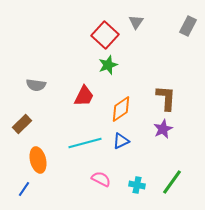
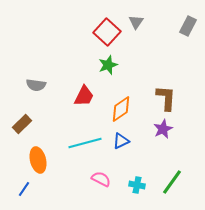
red square: moved 2 px right, 3 px up
